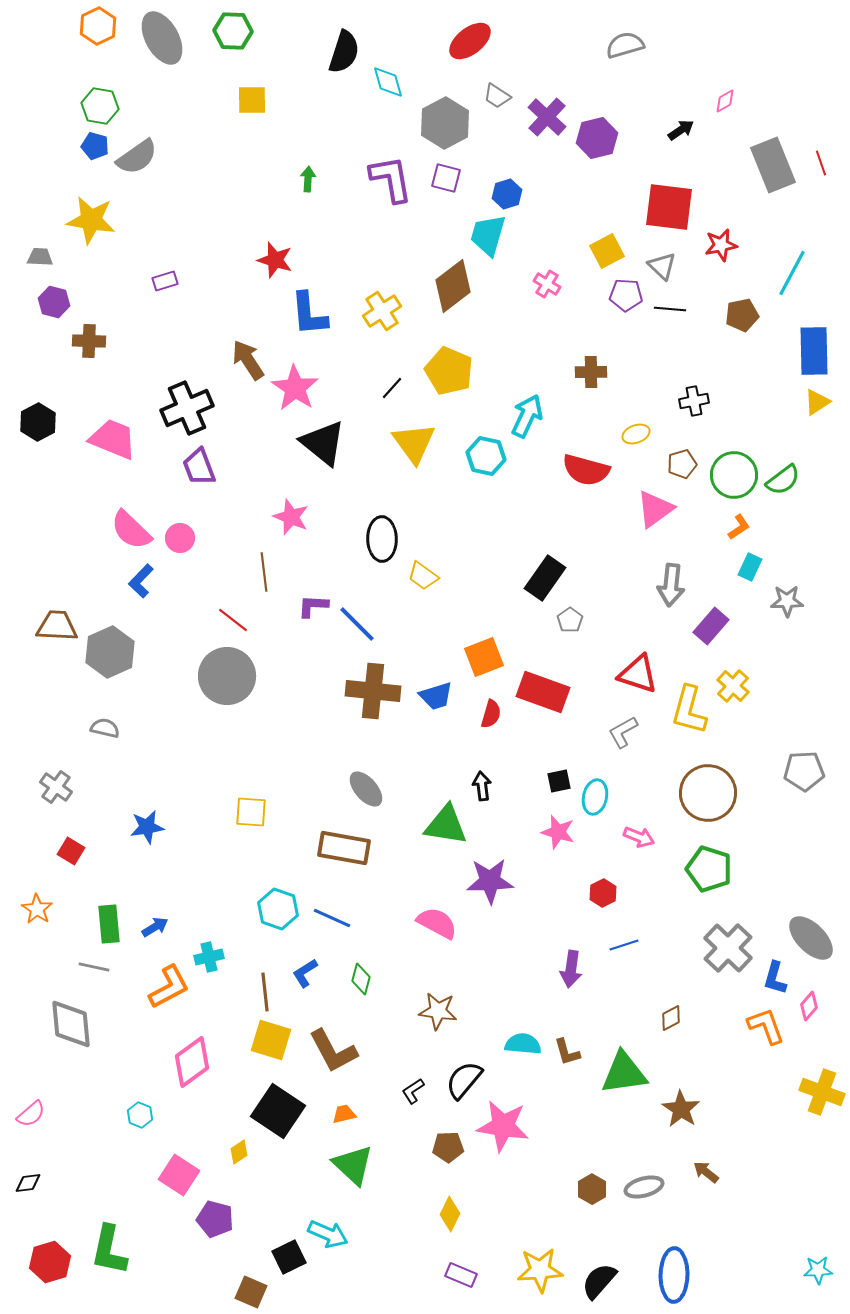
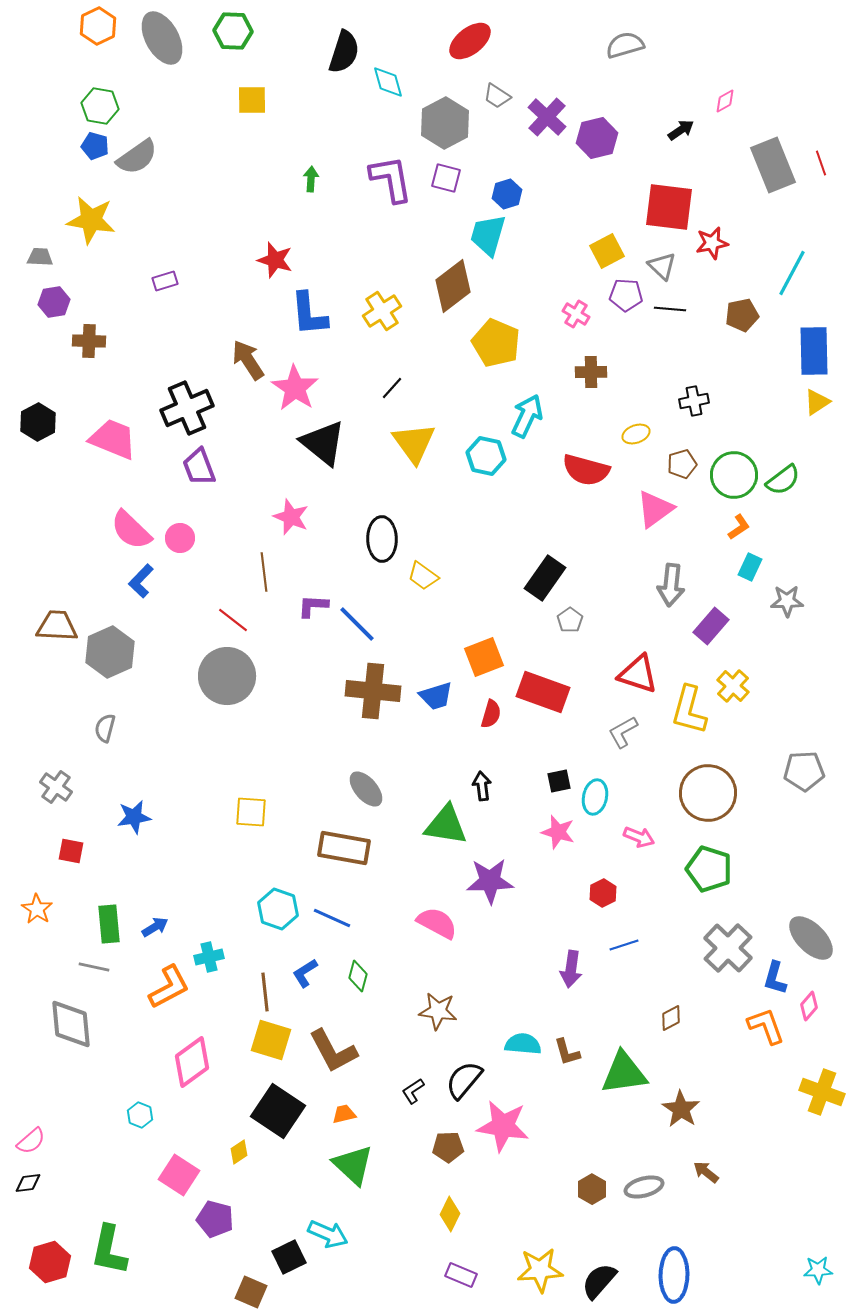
green arrow at (308, 179): moved 3 px right
red star at (721, 245): moved 9 px left, 2 px up
pink cross at (547, 284): moved 29 px right, 30 px down
purple hexagon at (54, 302): rotated 24 degrees counterclockwise
yellow pentagon at (449, 371): moved 47 px right, 28 px up
gray semicircle at (105, 728): rotated 88 degrees counterclockwise
blue star at (147, 827): moved 13 px left, 10 px up
red square at (71, 851): rotated 20 degrees counterclockwise
green diamond at (361, 979): moved 3 px left, 3 px up
pink semicircle at (31, 1114): moved 27 px down
